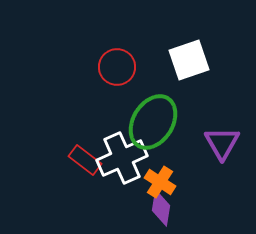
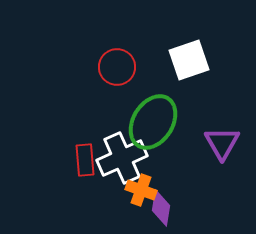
red rectangle: rotated 48 degrees clockwise
orange cross: moved 19 px left, 8 px down; rotated 12 degrees counterclockwise
